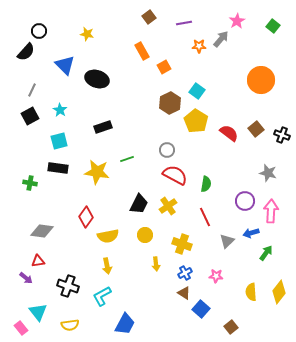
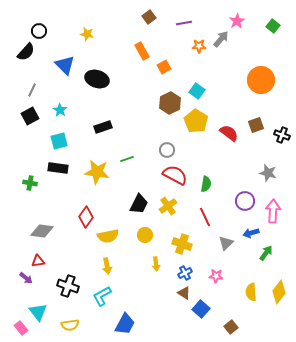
brown square at (256, 129): moved 4 px up; rotated 21 degrees clockwise
pink arrow at (271, 211): moved 2 px right
gray triangle at (227, 241): moved 1 px left, 2 px down
